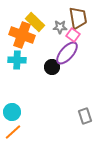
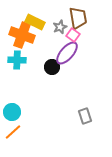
yellow rectangle: rotated 18 degrees counterclockwise
gray star: rotated 24 degrees counterclockwise
